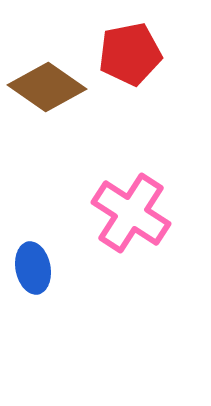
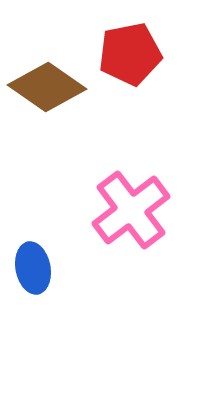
pink cross: moved 3 px up; rotated 20 degrees clockwise
